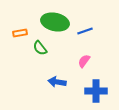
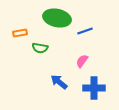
green ellipse: moved 2 px right, 4 px up
green semicircle: rotated 42 degrees counterclockwise
pink semicircle: moved 2 px left
blue arrow: moved 2 px right; rotated 30 degrees clockwise
blue cross: moved 2 px left, 3 px up
